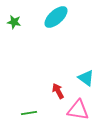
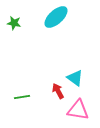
green star: moved 1 px down
cyan triangle: moved 11 px left
green line: moved 7 px left, 16 px up
